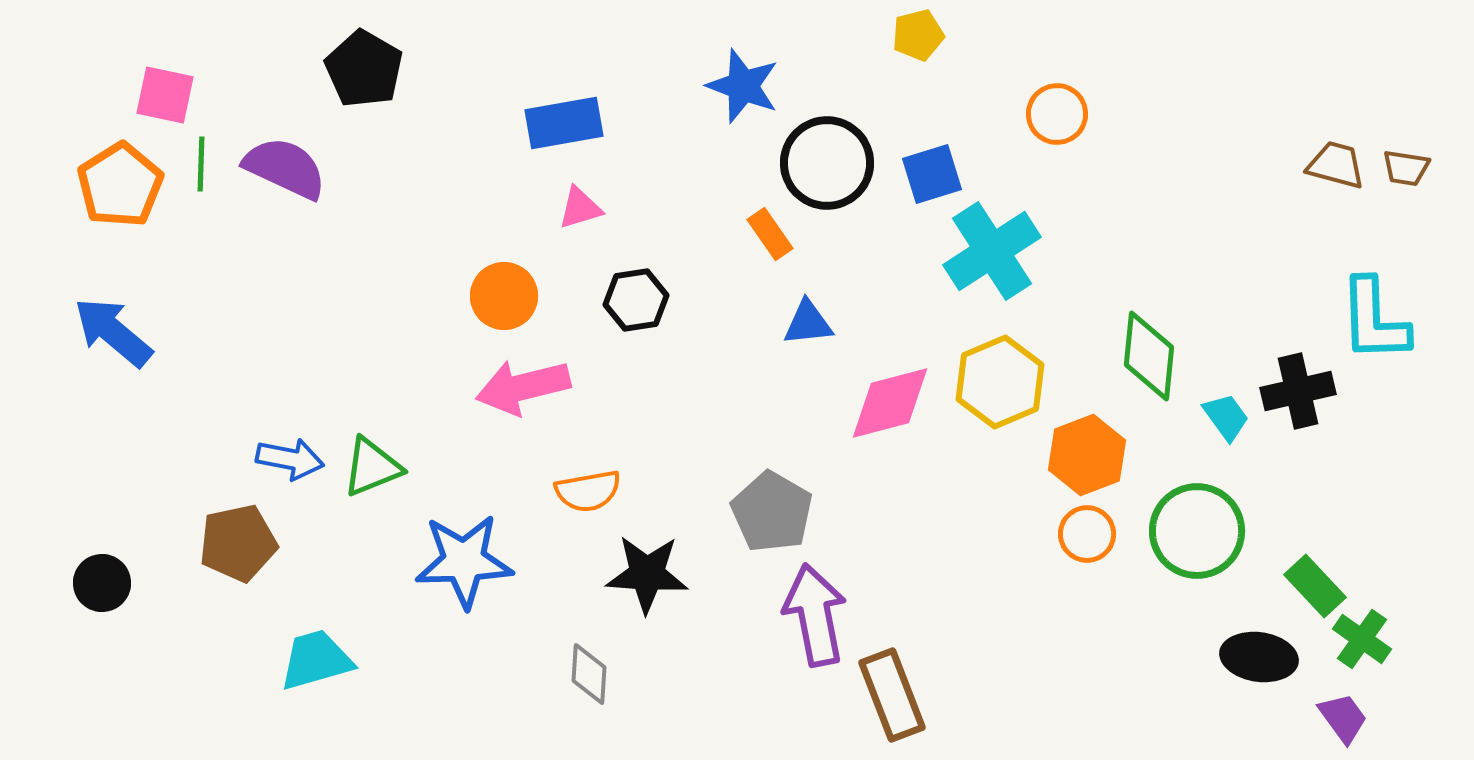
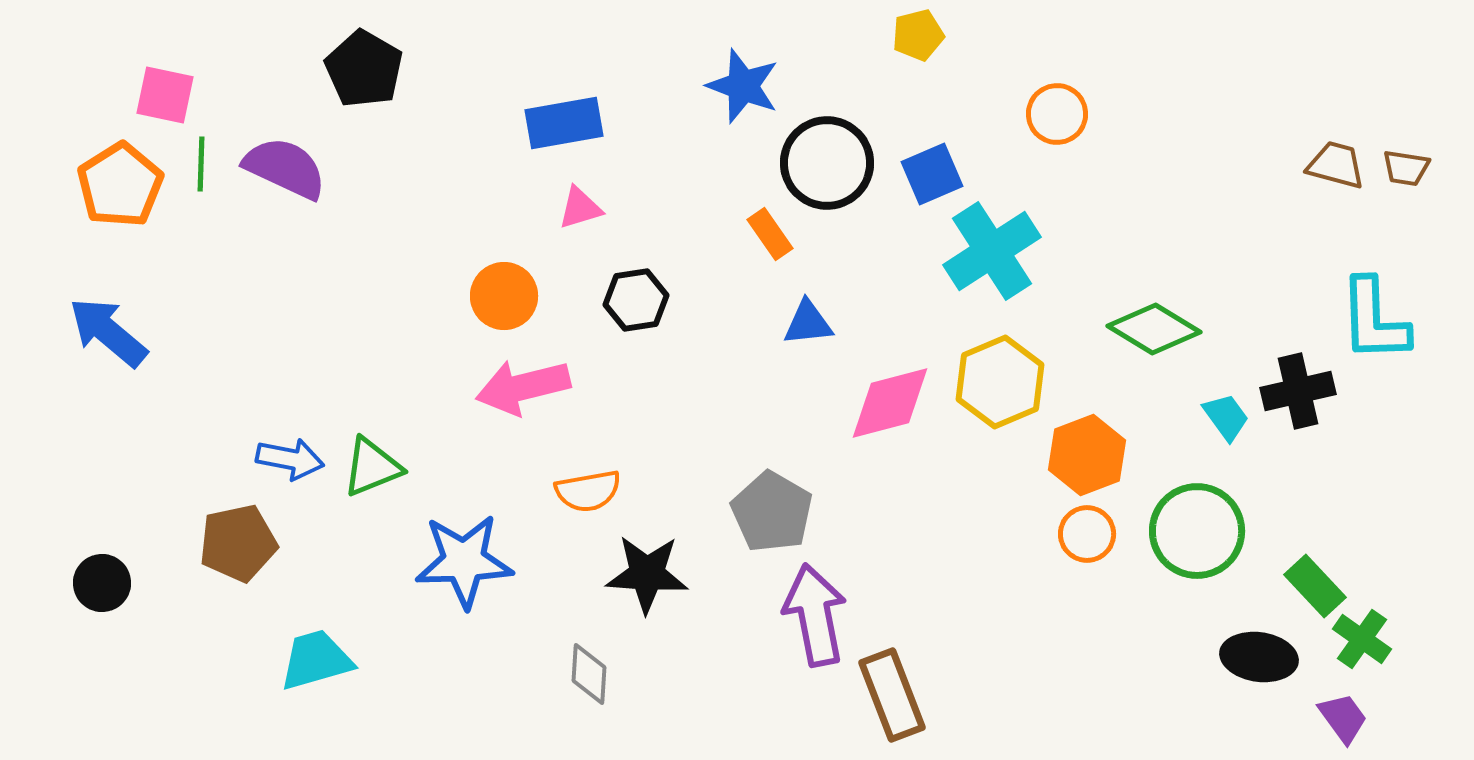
blue square at (932, 174): rotated 6 degrees counterclockwise
blue arrow at (113, 332): moved 5 px left
green diamond at (1149, 356): moved 5 px right, 27 px up; rotated 64 degrees counterclockwise
